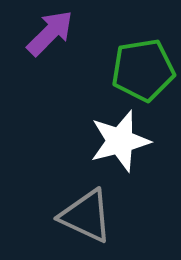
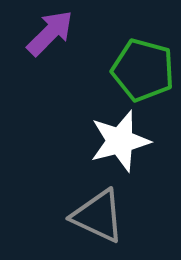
green pentagon: rotated 24 degrees clockwise
gray triangle: moved 12 px right
